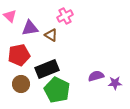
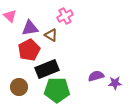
red pentagon: moved 10 px right, 5 px up; rotated 15 degrees counterclockwise
brown circle: moved 2 px left, 3 px down
green pentagon: rotated 25 degrees counterclockwise
